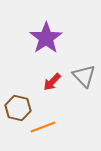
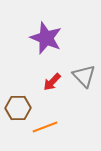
purple star: rotated 16 degrees counterclockwise
brown hexagon: rotated 15 degrees counterclockwise
orange line: moved 2 px right
